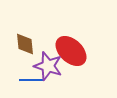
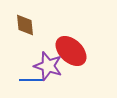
brown diamond: moved 19 px up
